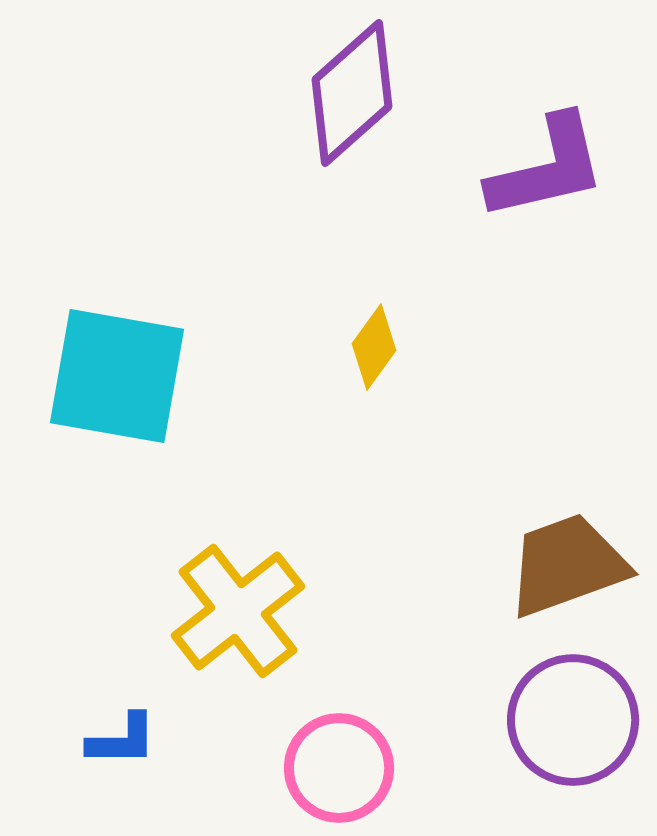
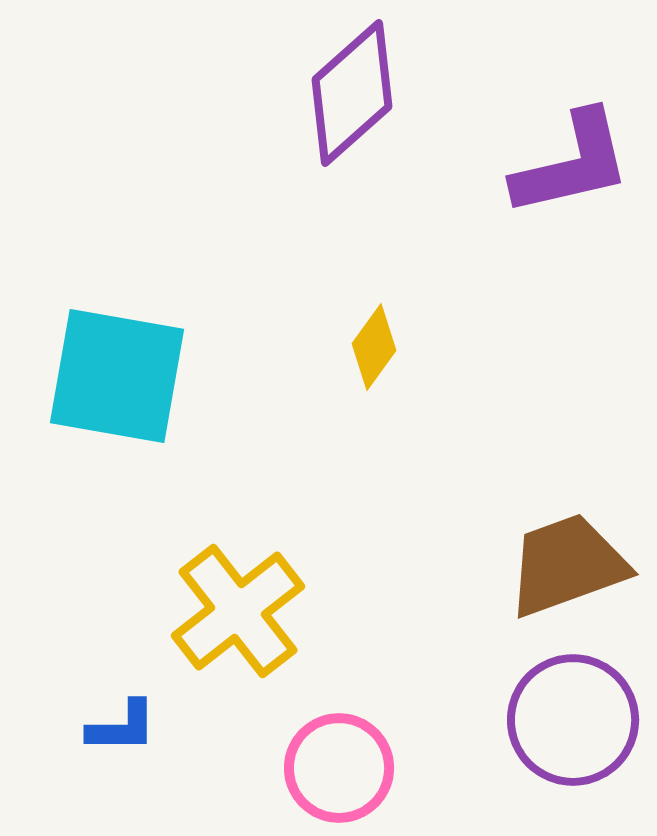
purple L-shape: moved 25 px right, 4 px up
blue L-shape: moved 13 px up
